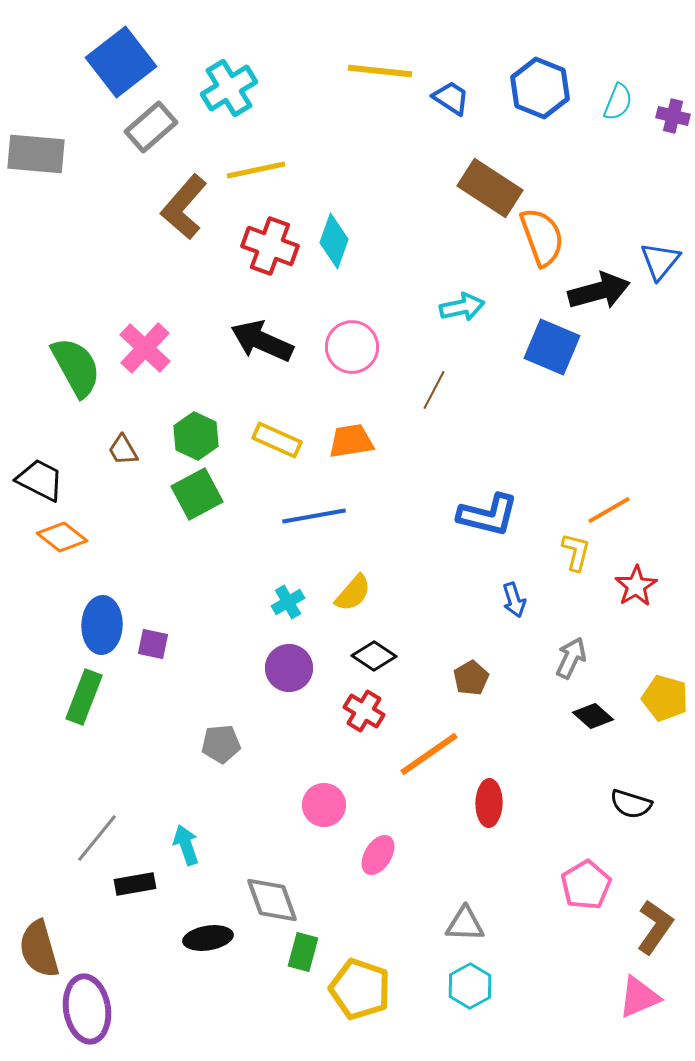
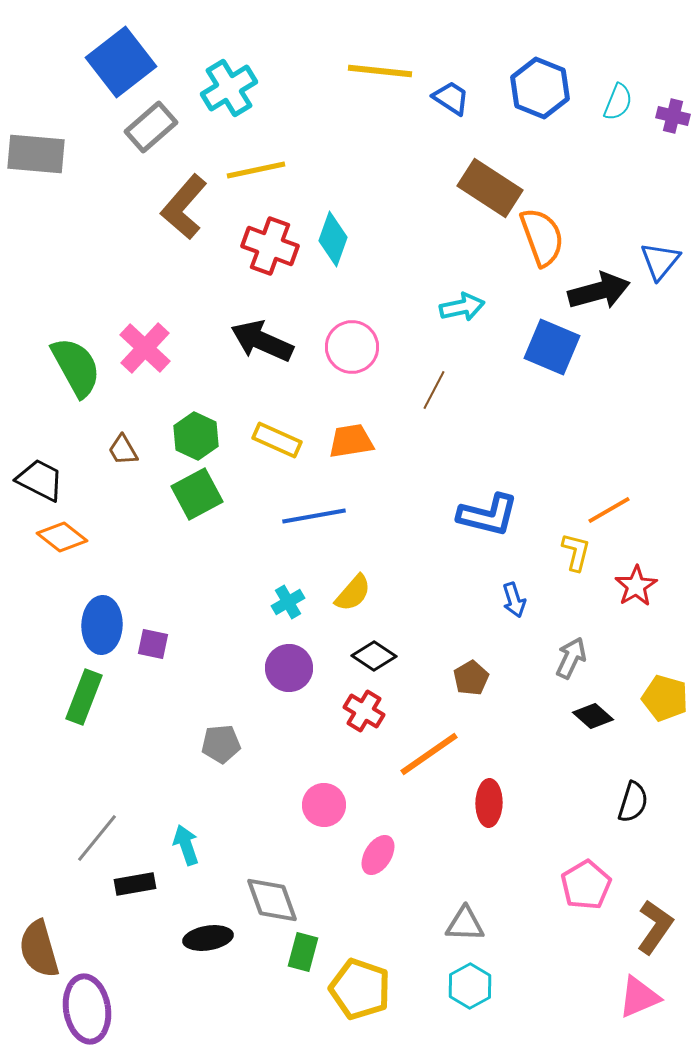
cyan diamond at (334, 241): moved 1 px left, 2 px up
black semicircle at (631, 804): moved 2 px right, 2 px up; rotated 90 degrees counterclockwise
